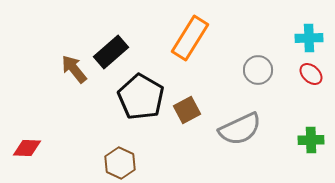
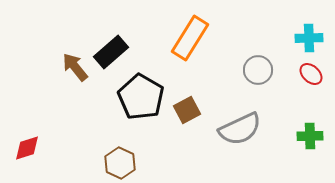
brown arrow: moved 1 px right, 2 px up
green cross: moved 1 px left, 4 px up
red diamond: rotated 20 degrees counterclockwise
